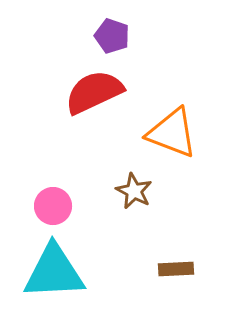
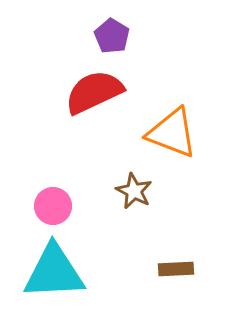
purple pentagon: rotated 12 degrees clockwise
